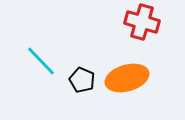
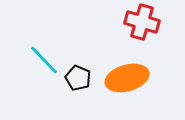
cyan line: moved 3 px right, 1 px up
black pentagon: moved 4 px left, 2 px up
